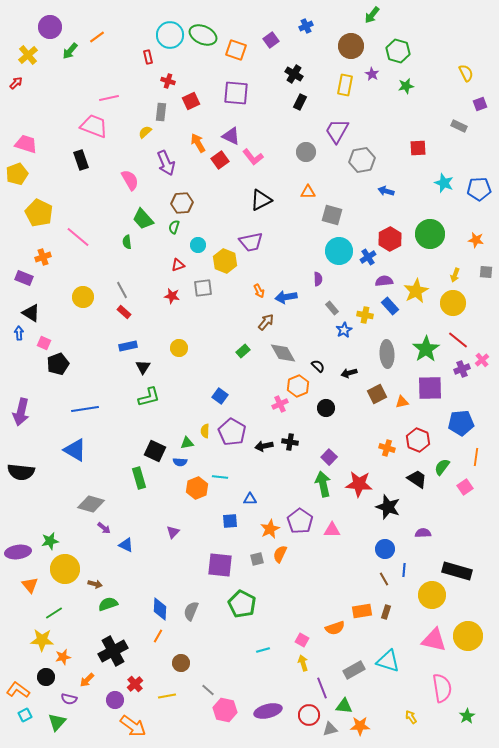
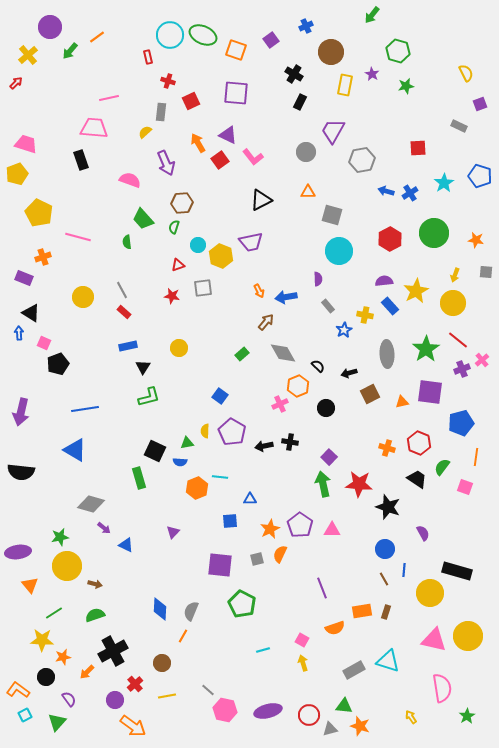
brown circle at (351, 46): moved 20 px left, 6 px down
pink trapezoid at (94, 126): moved 2 px down; rotated 16 degrees counterclockwise
purple trapezoid at (337, 131): moved 4 px left
purple triangle at (231, 136): moved 3 px left, 1 px up
pink semicircle at (130, 180): rotated 40 degrees counterclockwise
cyan star at (444, 183): rotated 18 degrees clockwise
blue pentagon at (479, 189): moved 1 px right, 13 px up; rotated 20 degrees clockwise
green circle at (430, 234): moved 4 px right, 1 px up
pink line at (78, 237): rotated 25 degrees counterclockwise
blue cross at (368, 257): moved 42 px right, 64 px up
yellow hexagon at (225, 261): moved 4 px left, 5 px up
gray rectangle at (332, 308): moved 4 px left, 2 px up
green rectangle at (243, 351): moved 1 px left, 3 px down
purple square at (430, 388): moved 4 px down; rotated 8 degrees clockwise
brown square at (377, 394): moved 7 px left
blue pentagon at (461, 423): rotated 10 degrees counterclockwise
red hexagon at (418, 440): moved 1 px right, 3 px down
pink square at (465, 487): rotated 35 degrees counterclockwise
purple pentagon at (300, 521): moved 4 px down
purple semicircle at (423, 533): rotated 63 degrees clockwise
green star at (50, 541): moved 10 px right, 4 px up
yellow circle at (65, 569): moved 2 px right, 3 px up
yellow circle at (432, 595): moved 2 px left, 2 px up
green semicircle at (108, 604): moved 13 px left, 11 px down
orange line at (158, 636): moved 25 px right
brown circle at (181, 663): moved 19 px left
orange arrow at (87, 680): moved 8 px up
purple line at (322, 688): moved 100 px up
purple semicircle at (69, 699): rotated 140 degrees counterclockwise
orange star at (360, 726): rotated 18 degrees clockwise
